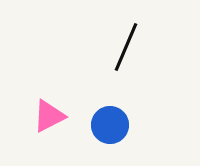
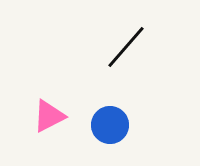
black line: rotated 18 degrees clockwise
